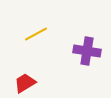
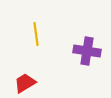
yellow line: rotated 70 degrees counterclockwise
